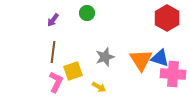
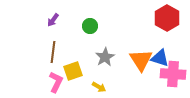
green circle: moved 3 px right, 13 px down
gray star: rotated 12 degrees counterclockwise
